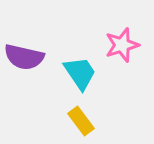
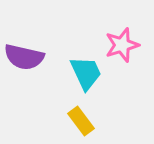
cyan trapezoid: moved 6 px right; rotated 9 degrees clockwise
